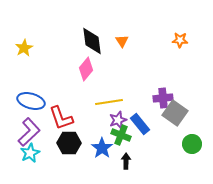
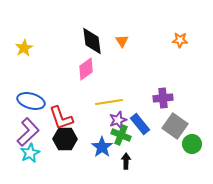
pink diamond: rotated 15 degrees clockwise
gray square: moved 13 px down
purple L-shape: moved 1 px left
black hexagon: moved 4 px left, 4 px up
blue star: moved 1 px up
